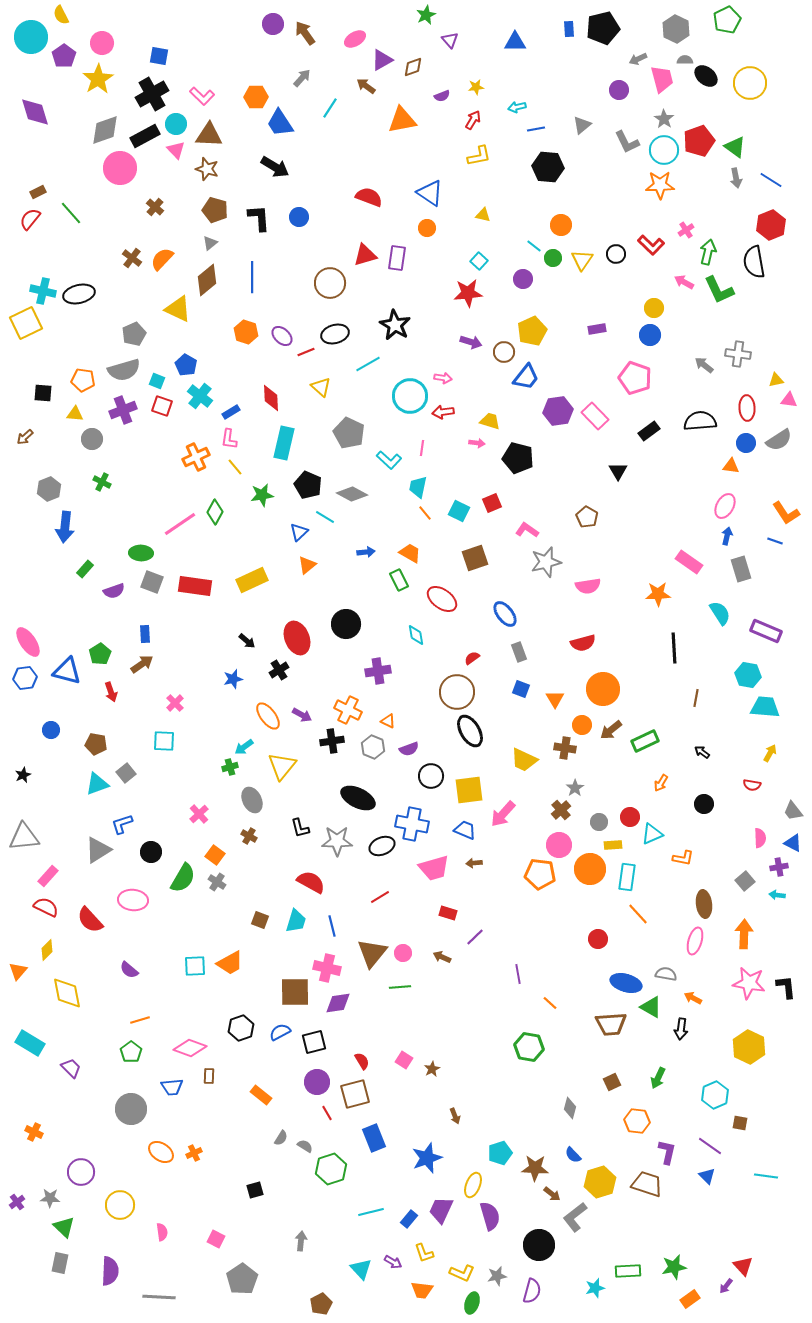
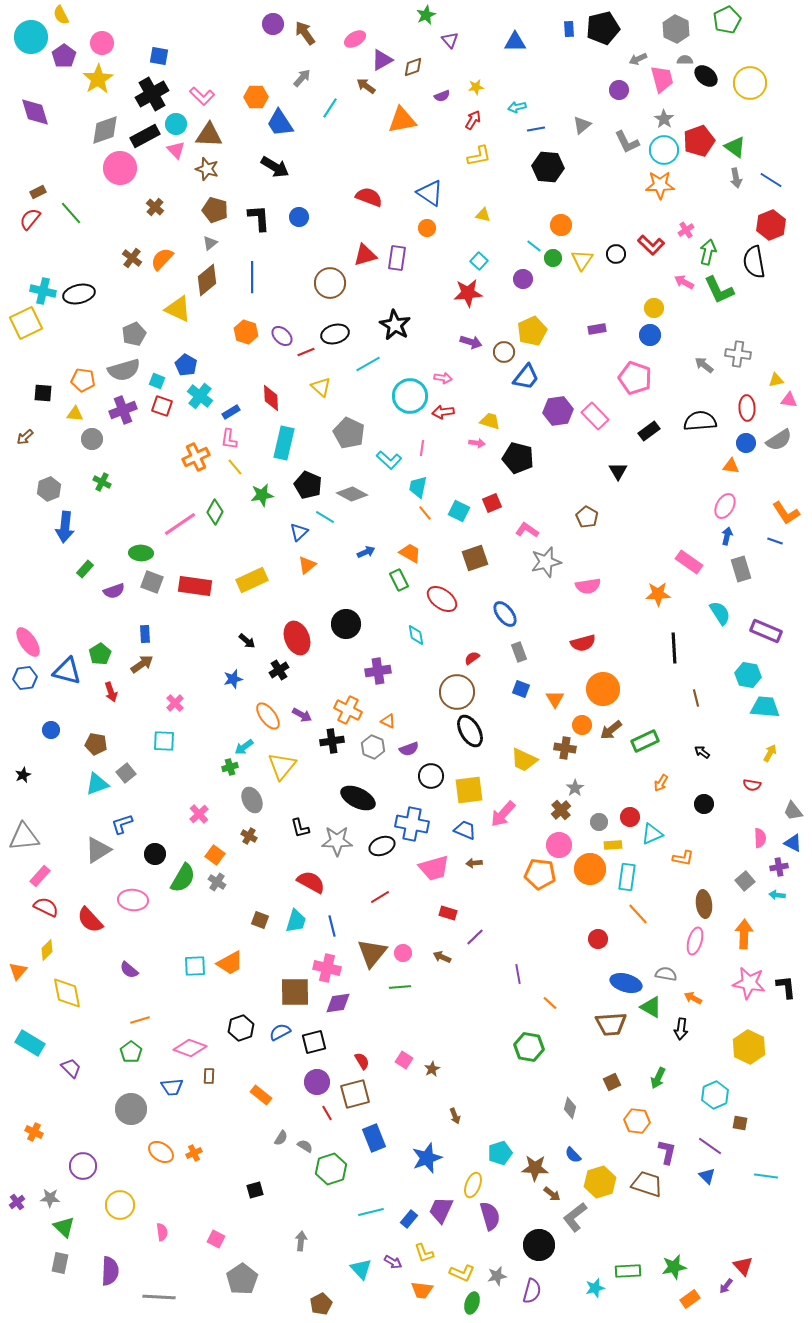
blue arrow at (366, 552): rotated 18 degrees counterclockwise
brown line at (696, 698): rotated 24 degrees counterclockwise
black circle at (151, 852): moved 4 px right, 2 px down
pink rectangle at (48, 876): moved 8 px left
purple circle at (81, 1172): moved 2 px right, 6 px up
